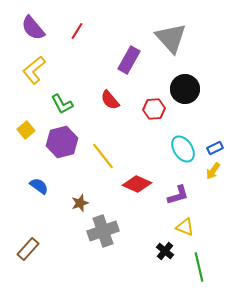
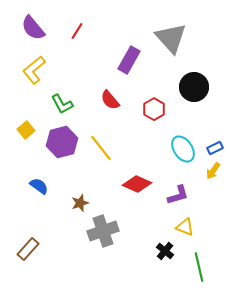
black circle: moved 9 px right, 2 px up
red hexagon: rotated 25 degrees counterclockwise
yellow line: moved 2 px left, 8 px up
